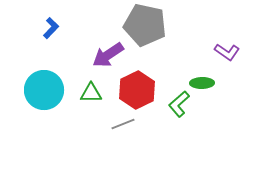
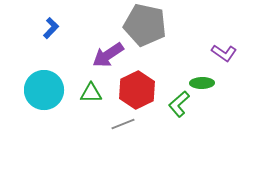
purple L-shape: moved 3 px left, 1 px down
